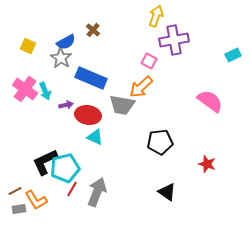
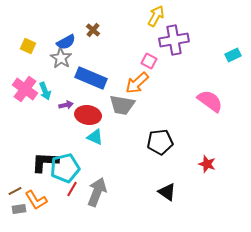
yellow arrow: rotated 10 degrees clockwise
orange arrow: moved 4 px left, 4 px up
black L-shape: rotated 28 degrees clockwise
